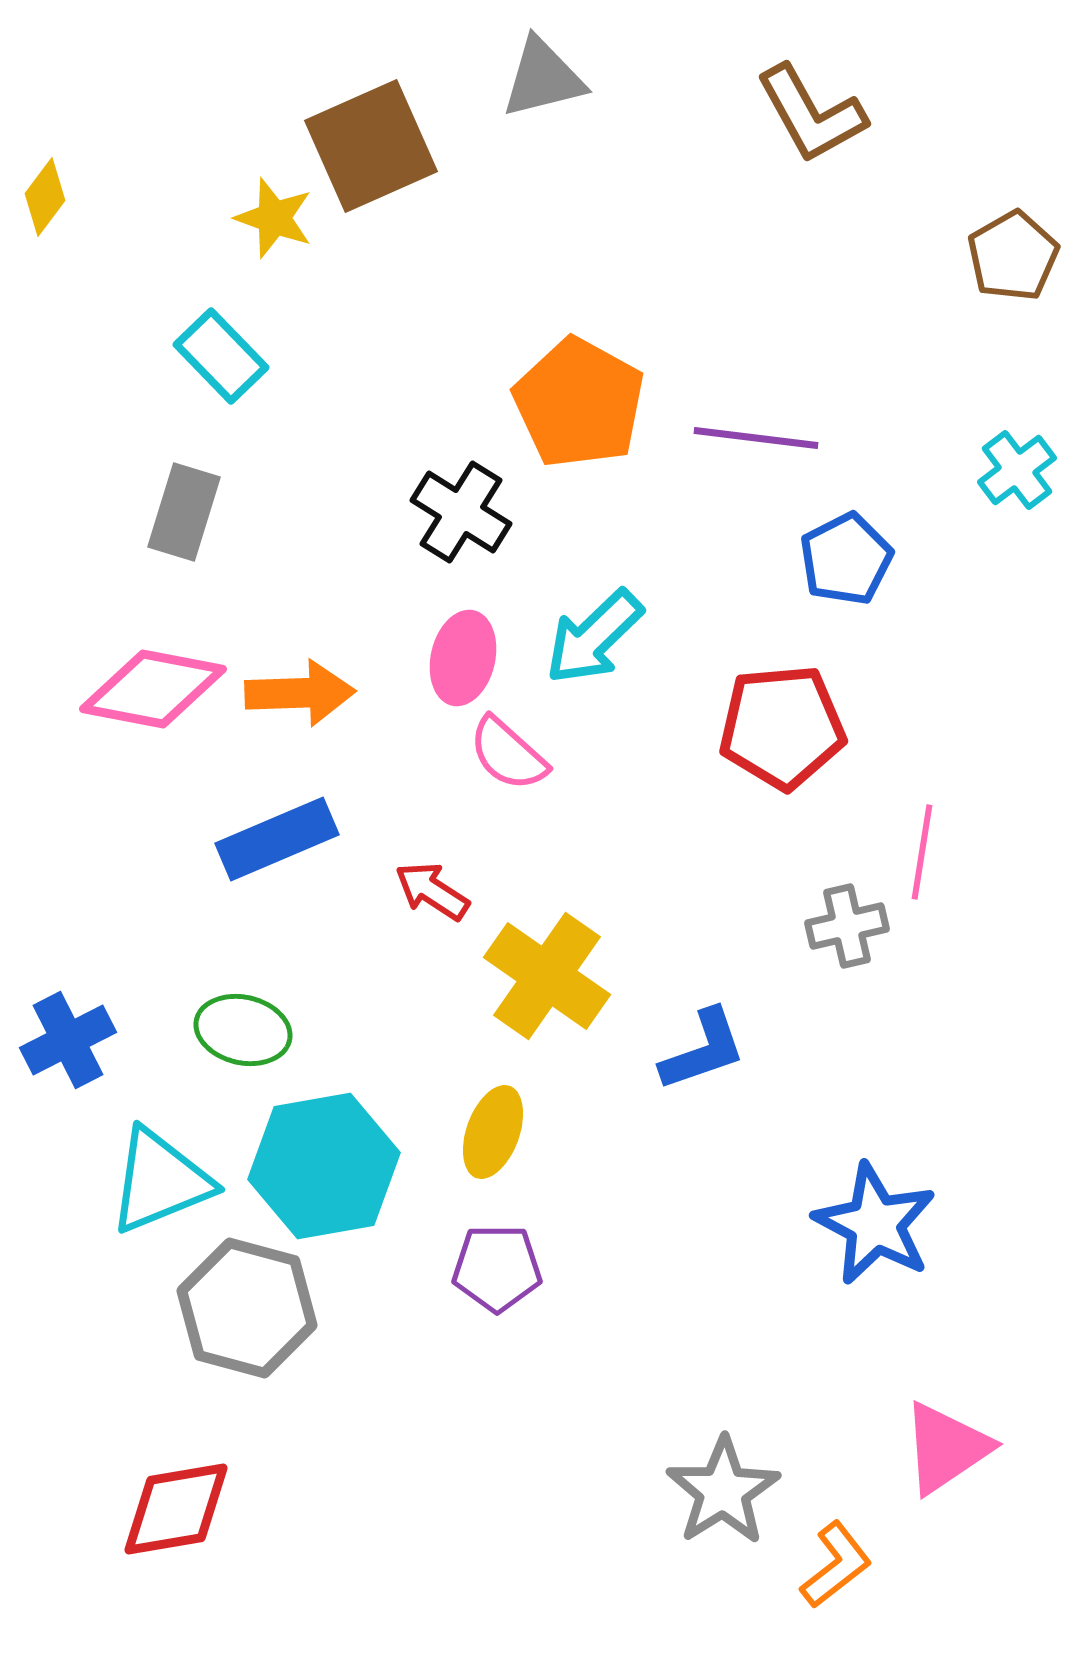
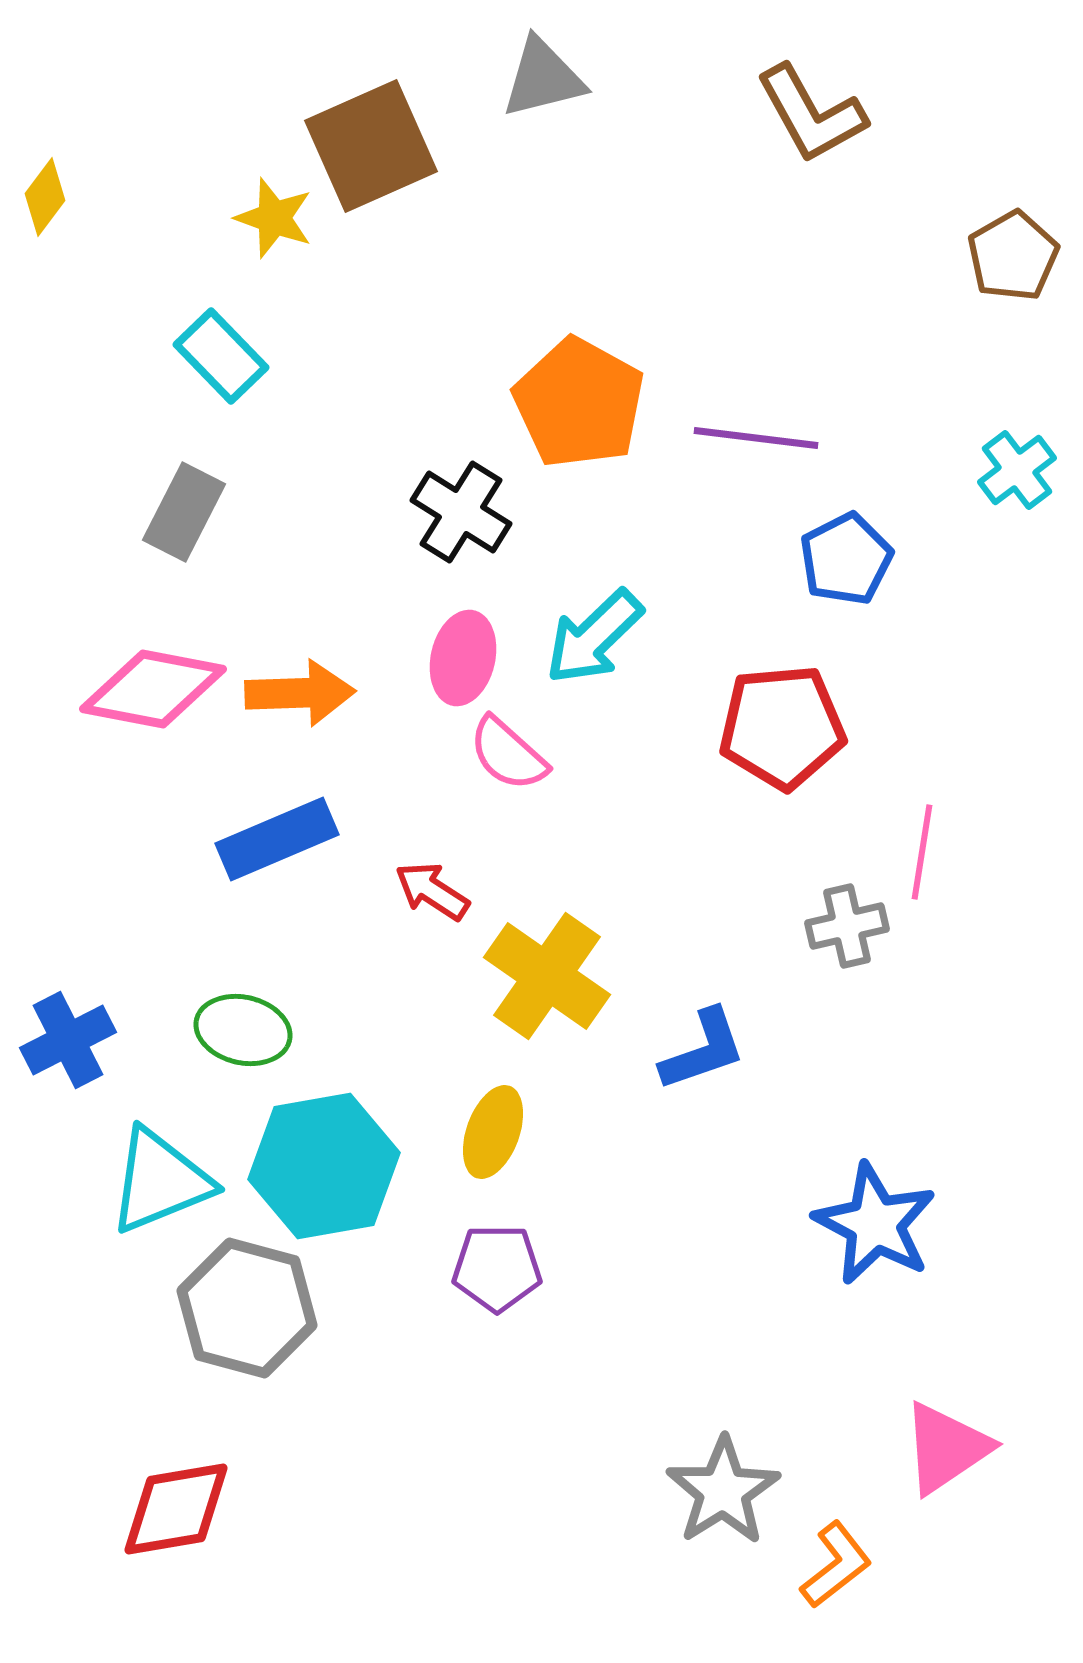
gray rectangle: rotated 10 degrees clockwise
